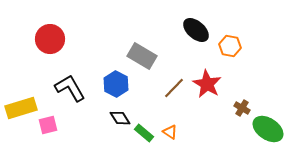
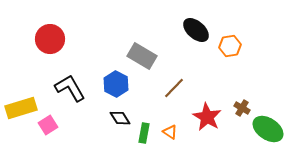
orange hexagon: rotated 20 degrees counterclockwise
red star: moved 33 px down
pink square: rotated 18 degrees counterclockwise
green rectangle: rotated 60 degrees clockwise
